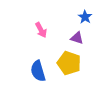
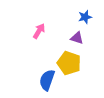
blue star: rotated 24 degrees clockwise
pink arrow: moved 2 px left, 1 px down; rotated 119 degrees counterclockwise
blue semicircle: moved 9 px right, 9 px down; rotated 35 degrees clockwise
